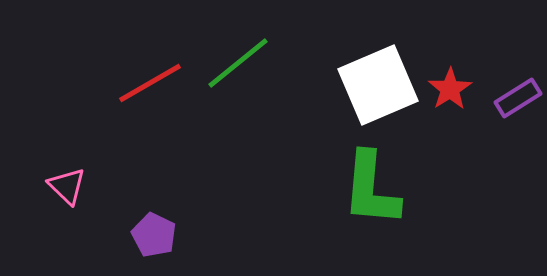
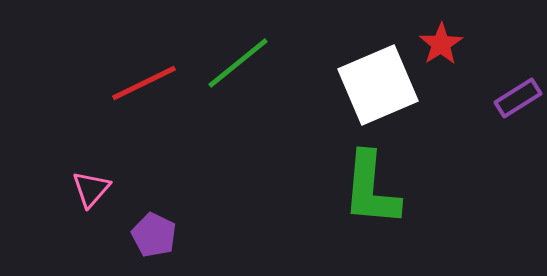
red line: moved 6 px left; rotated 4 degrees clockwise
red star: moved 9 px left, 45 px up
pink triangle: moved 24 px right, 3 px down; rotated 27 degrees clockwise
